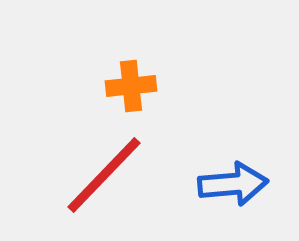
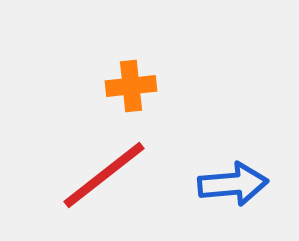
red line: rotated 8 degrees clockwise
